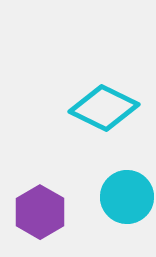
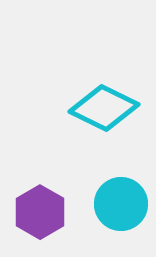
cyan circle: moved 6 px left, 7 px down
